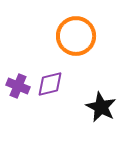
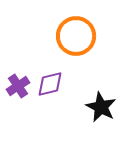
purple cross: rotated 35 degrees clockwise
